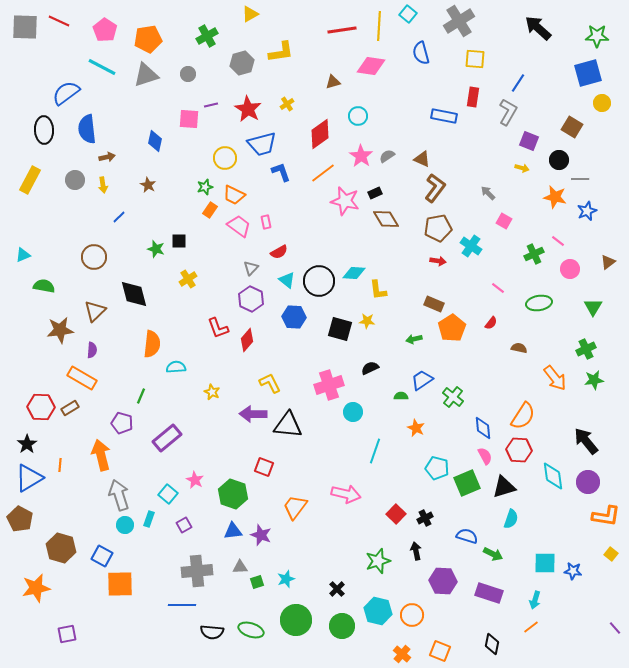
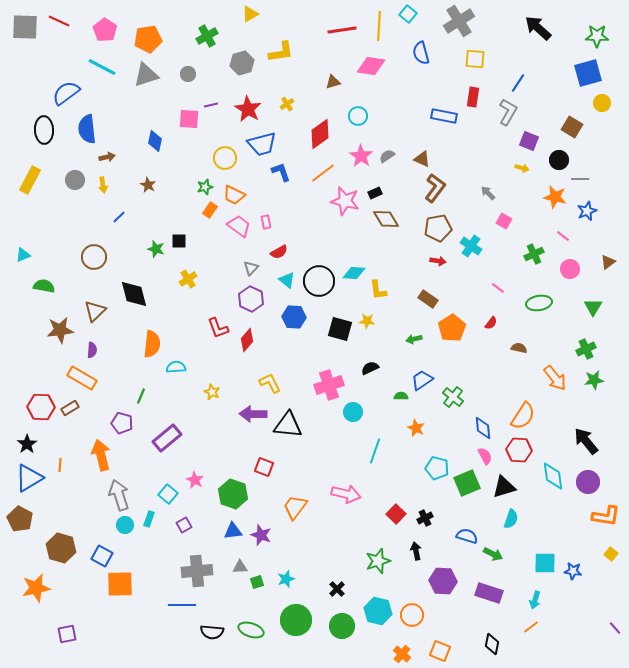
pink line at (558, 241): moved 5 px right, 5 px up
brown rectangle at (434, 304): moved 6 px left, 5 px up; rotated 12 degrees clockwise
